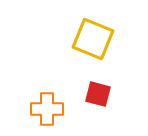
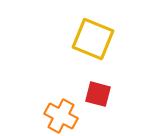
orange cross: moved 14 px right, 7 px down; rotated 28 degrees clockwise
